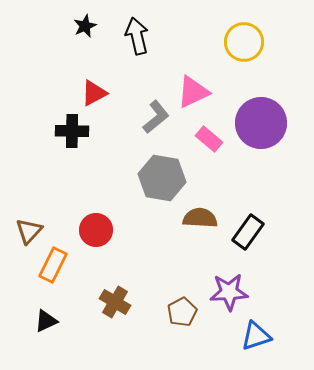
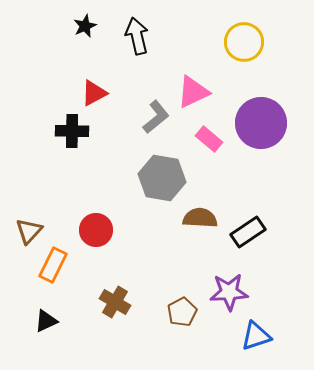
black rectangle: rotated 20 degrees clockwise
